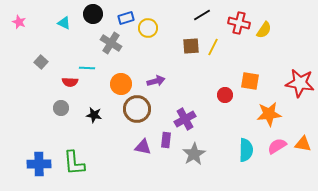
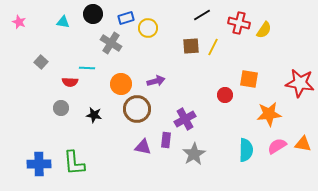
cyan triangle: moved 1 px left, 1 px up; rotated 16 degrees counterclockwise
orange square: moved 1 px left, 2 px up
